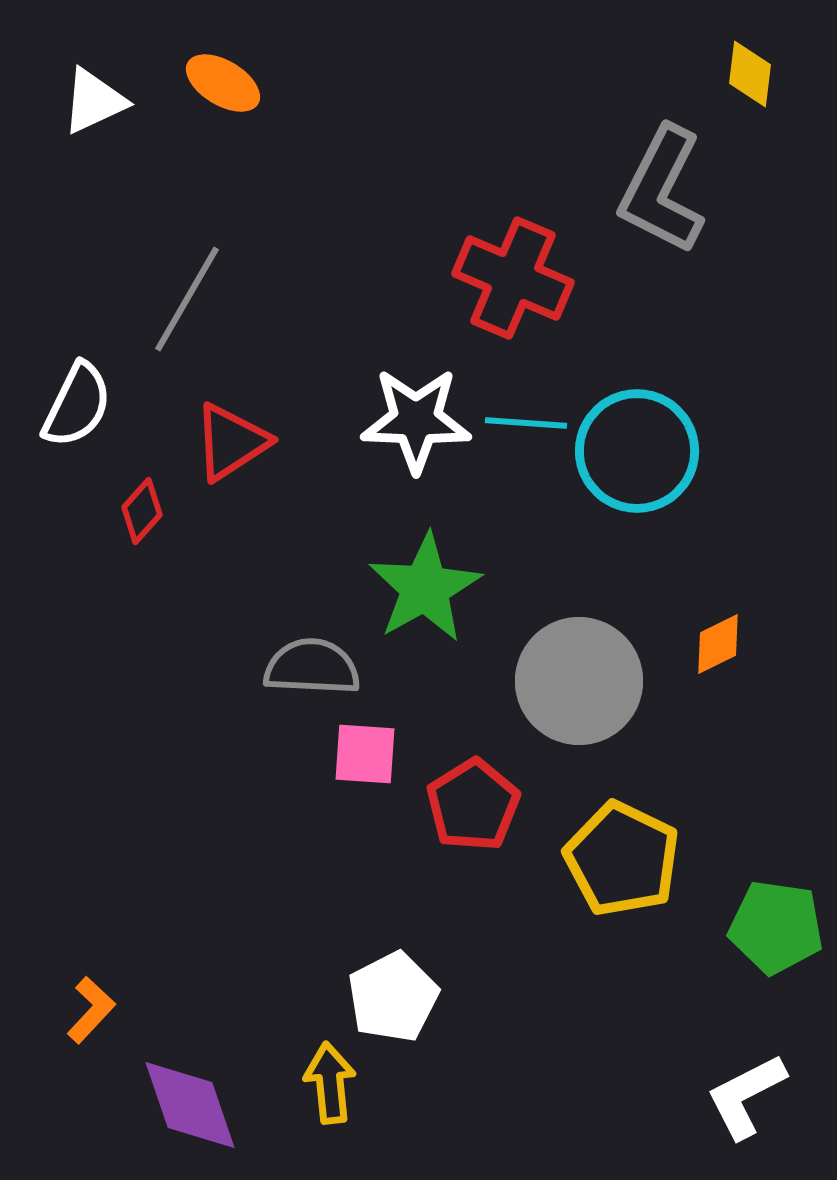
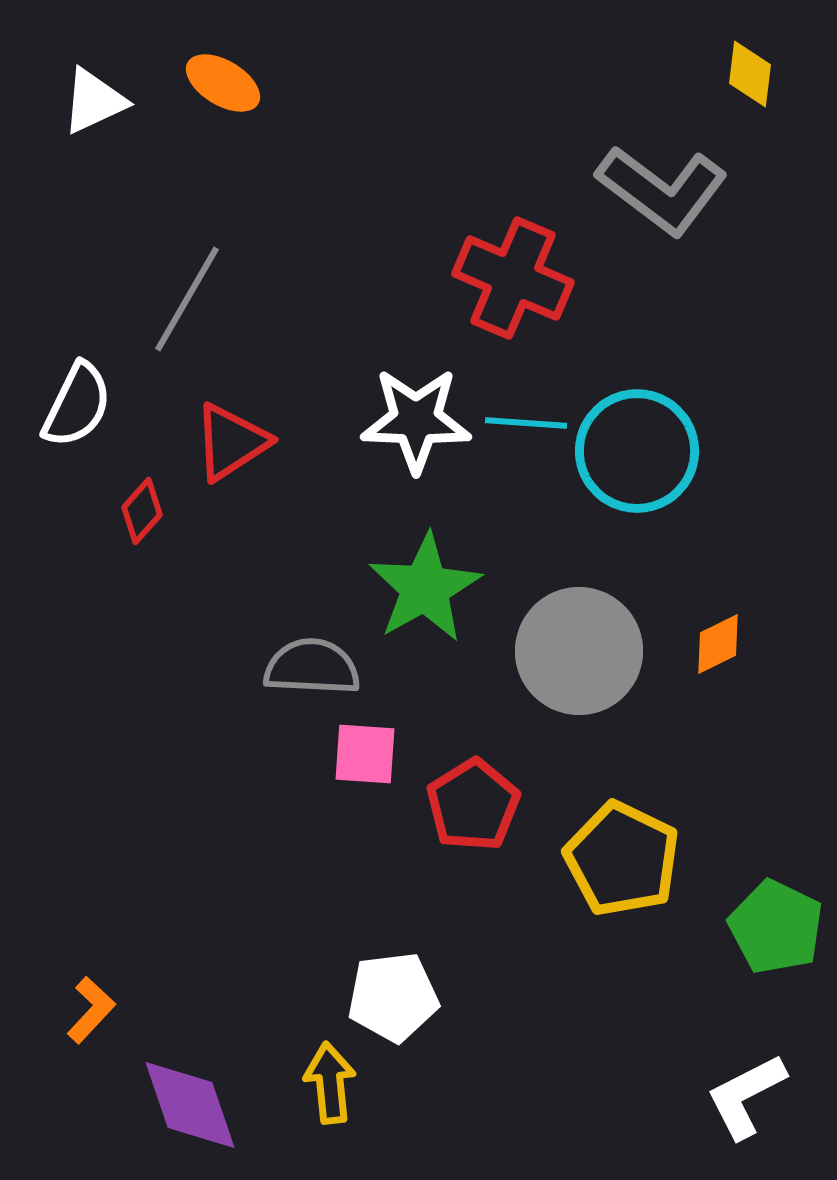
gray L-shape: rotated 80 degrees counterclockwise
gray circle: moved 30 px up
green pentagon: rotated 18 degrees clockwise
white pentagon: rotated 20 degrees clockwise
